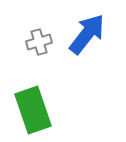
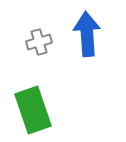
blue arrow: rotated 42 degrees counterclockwise
